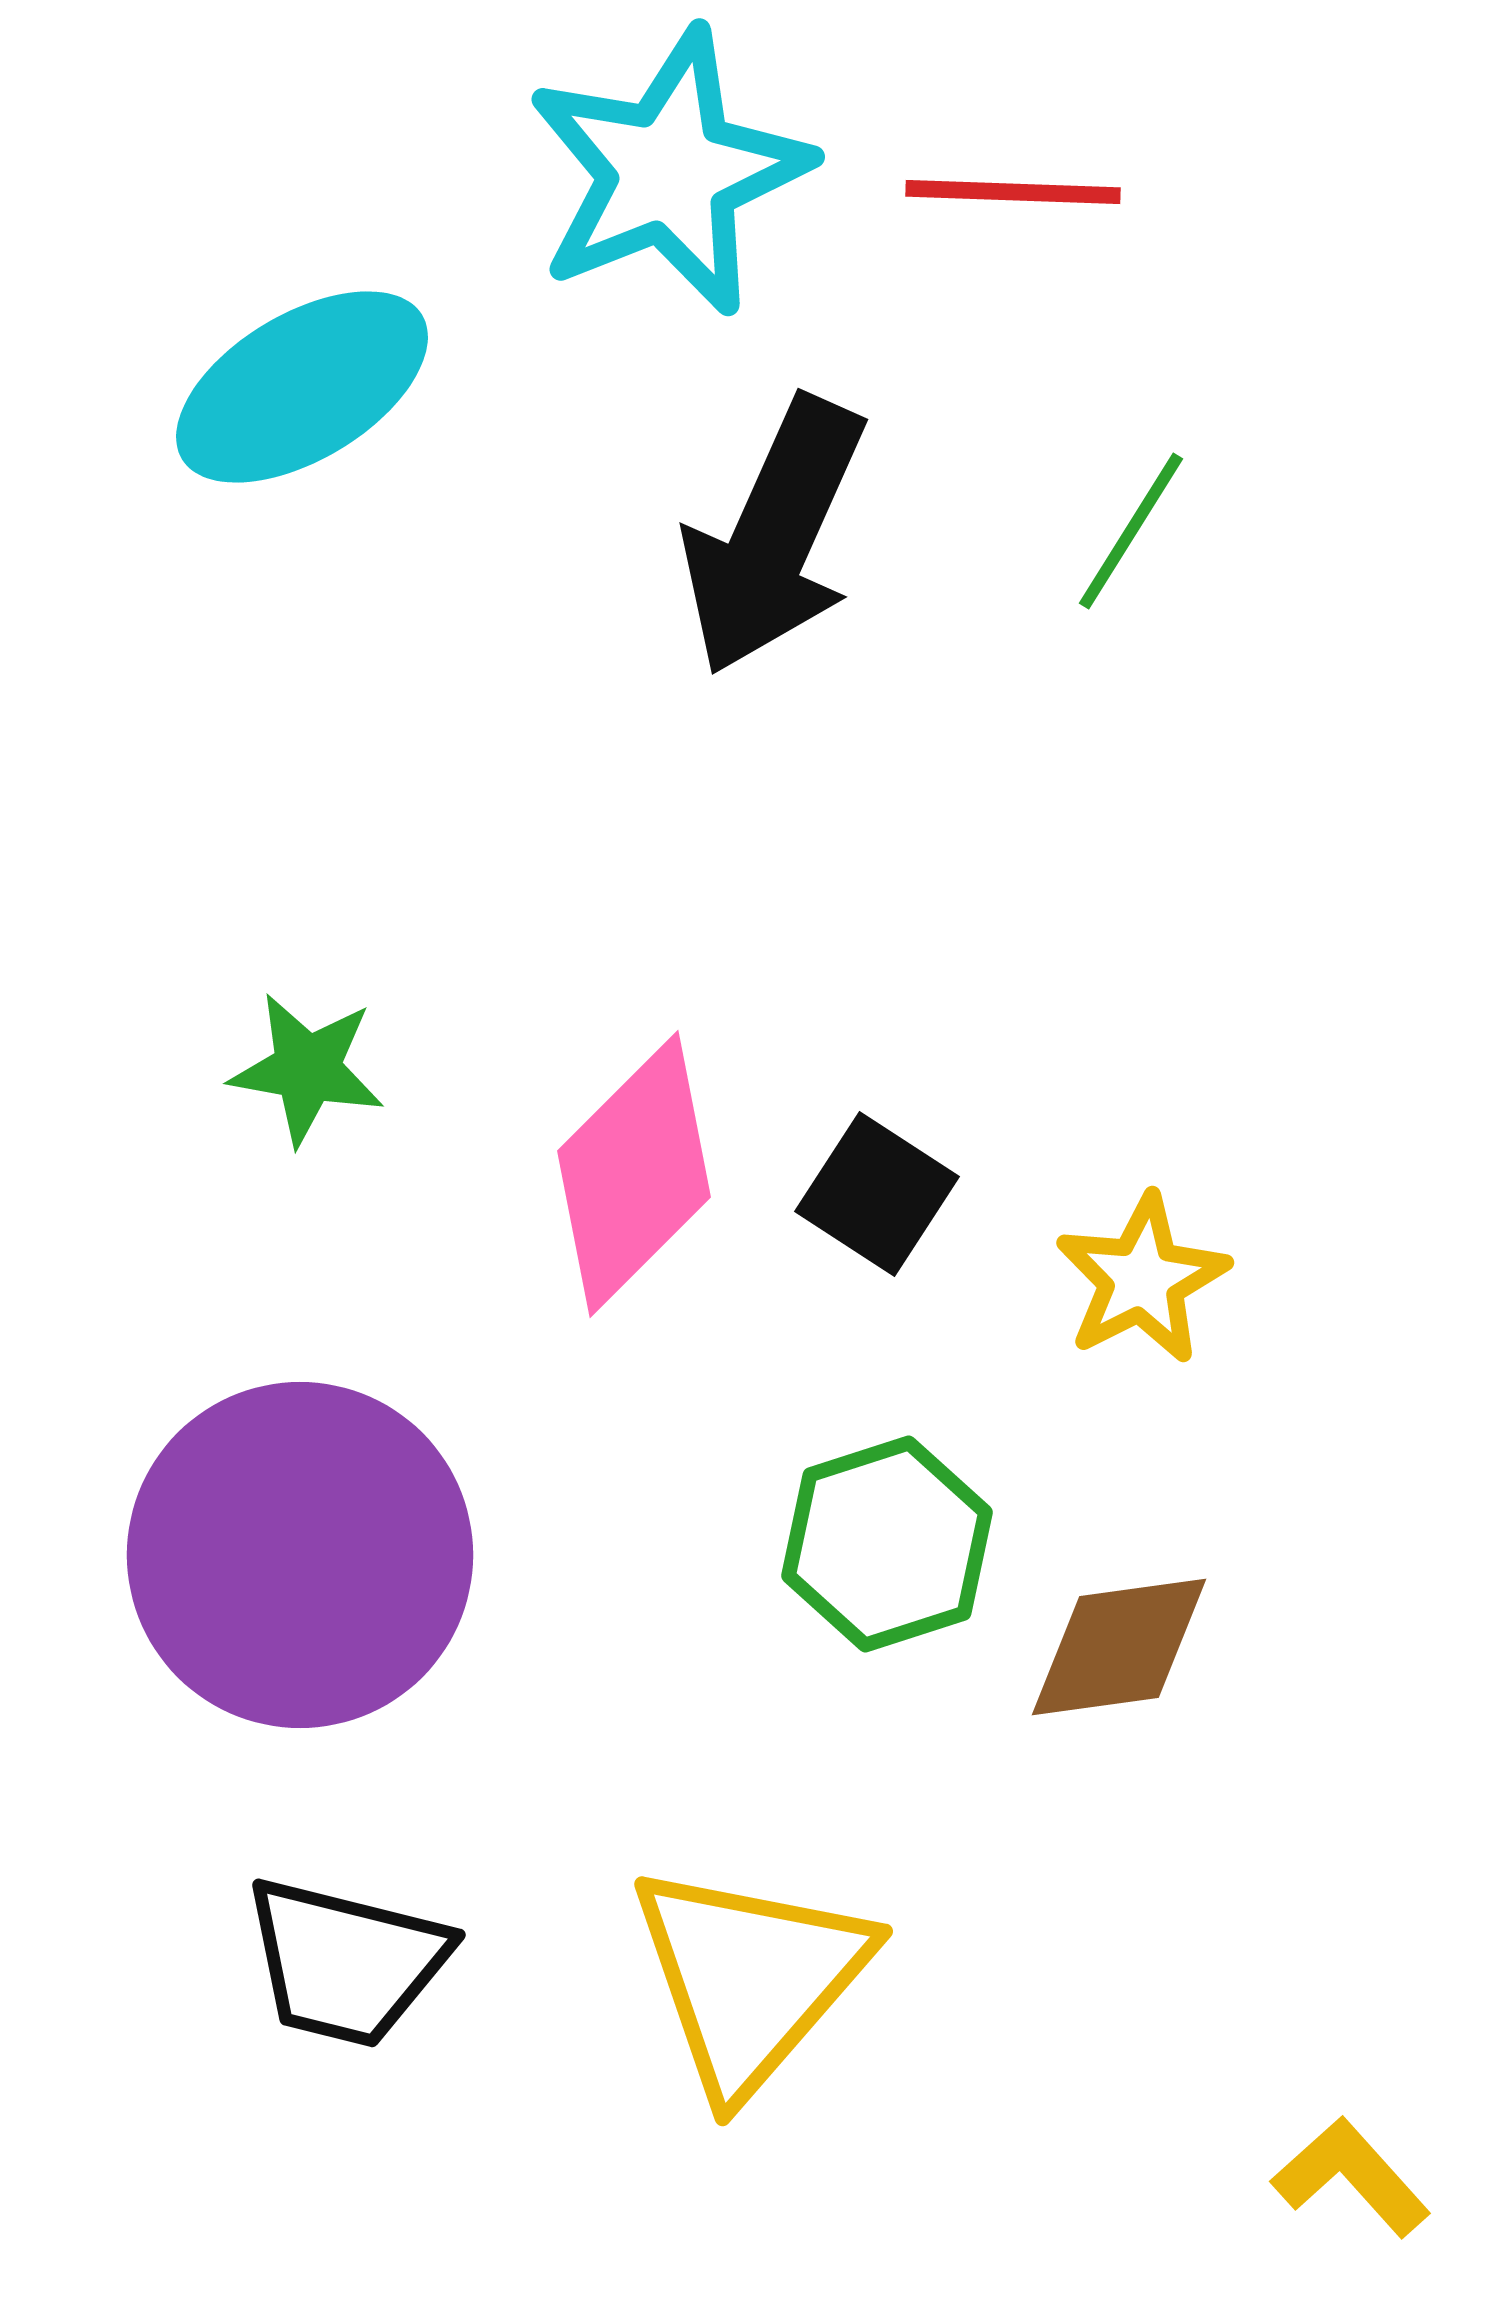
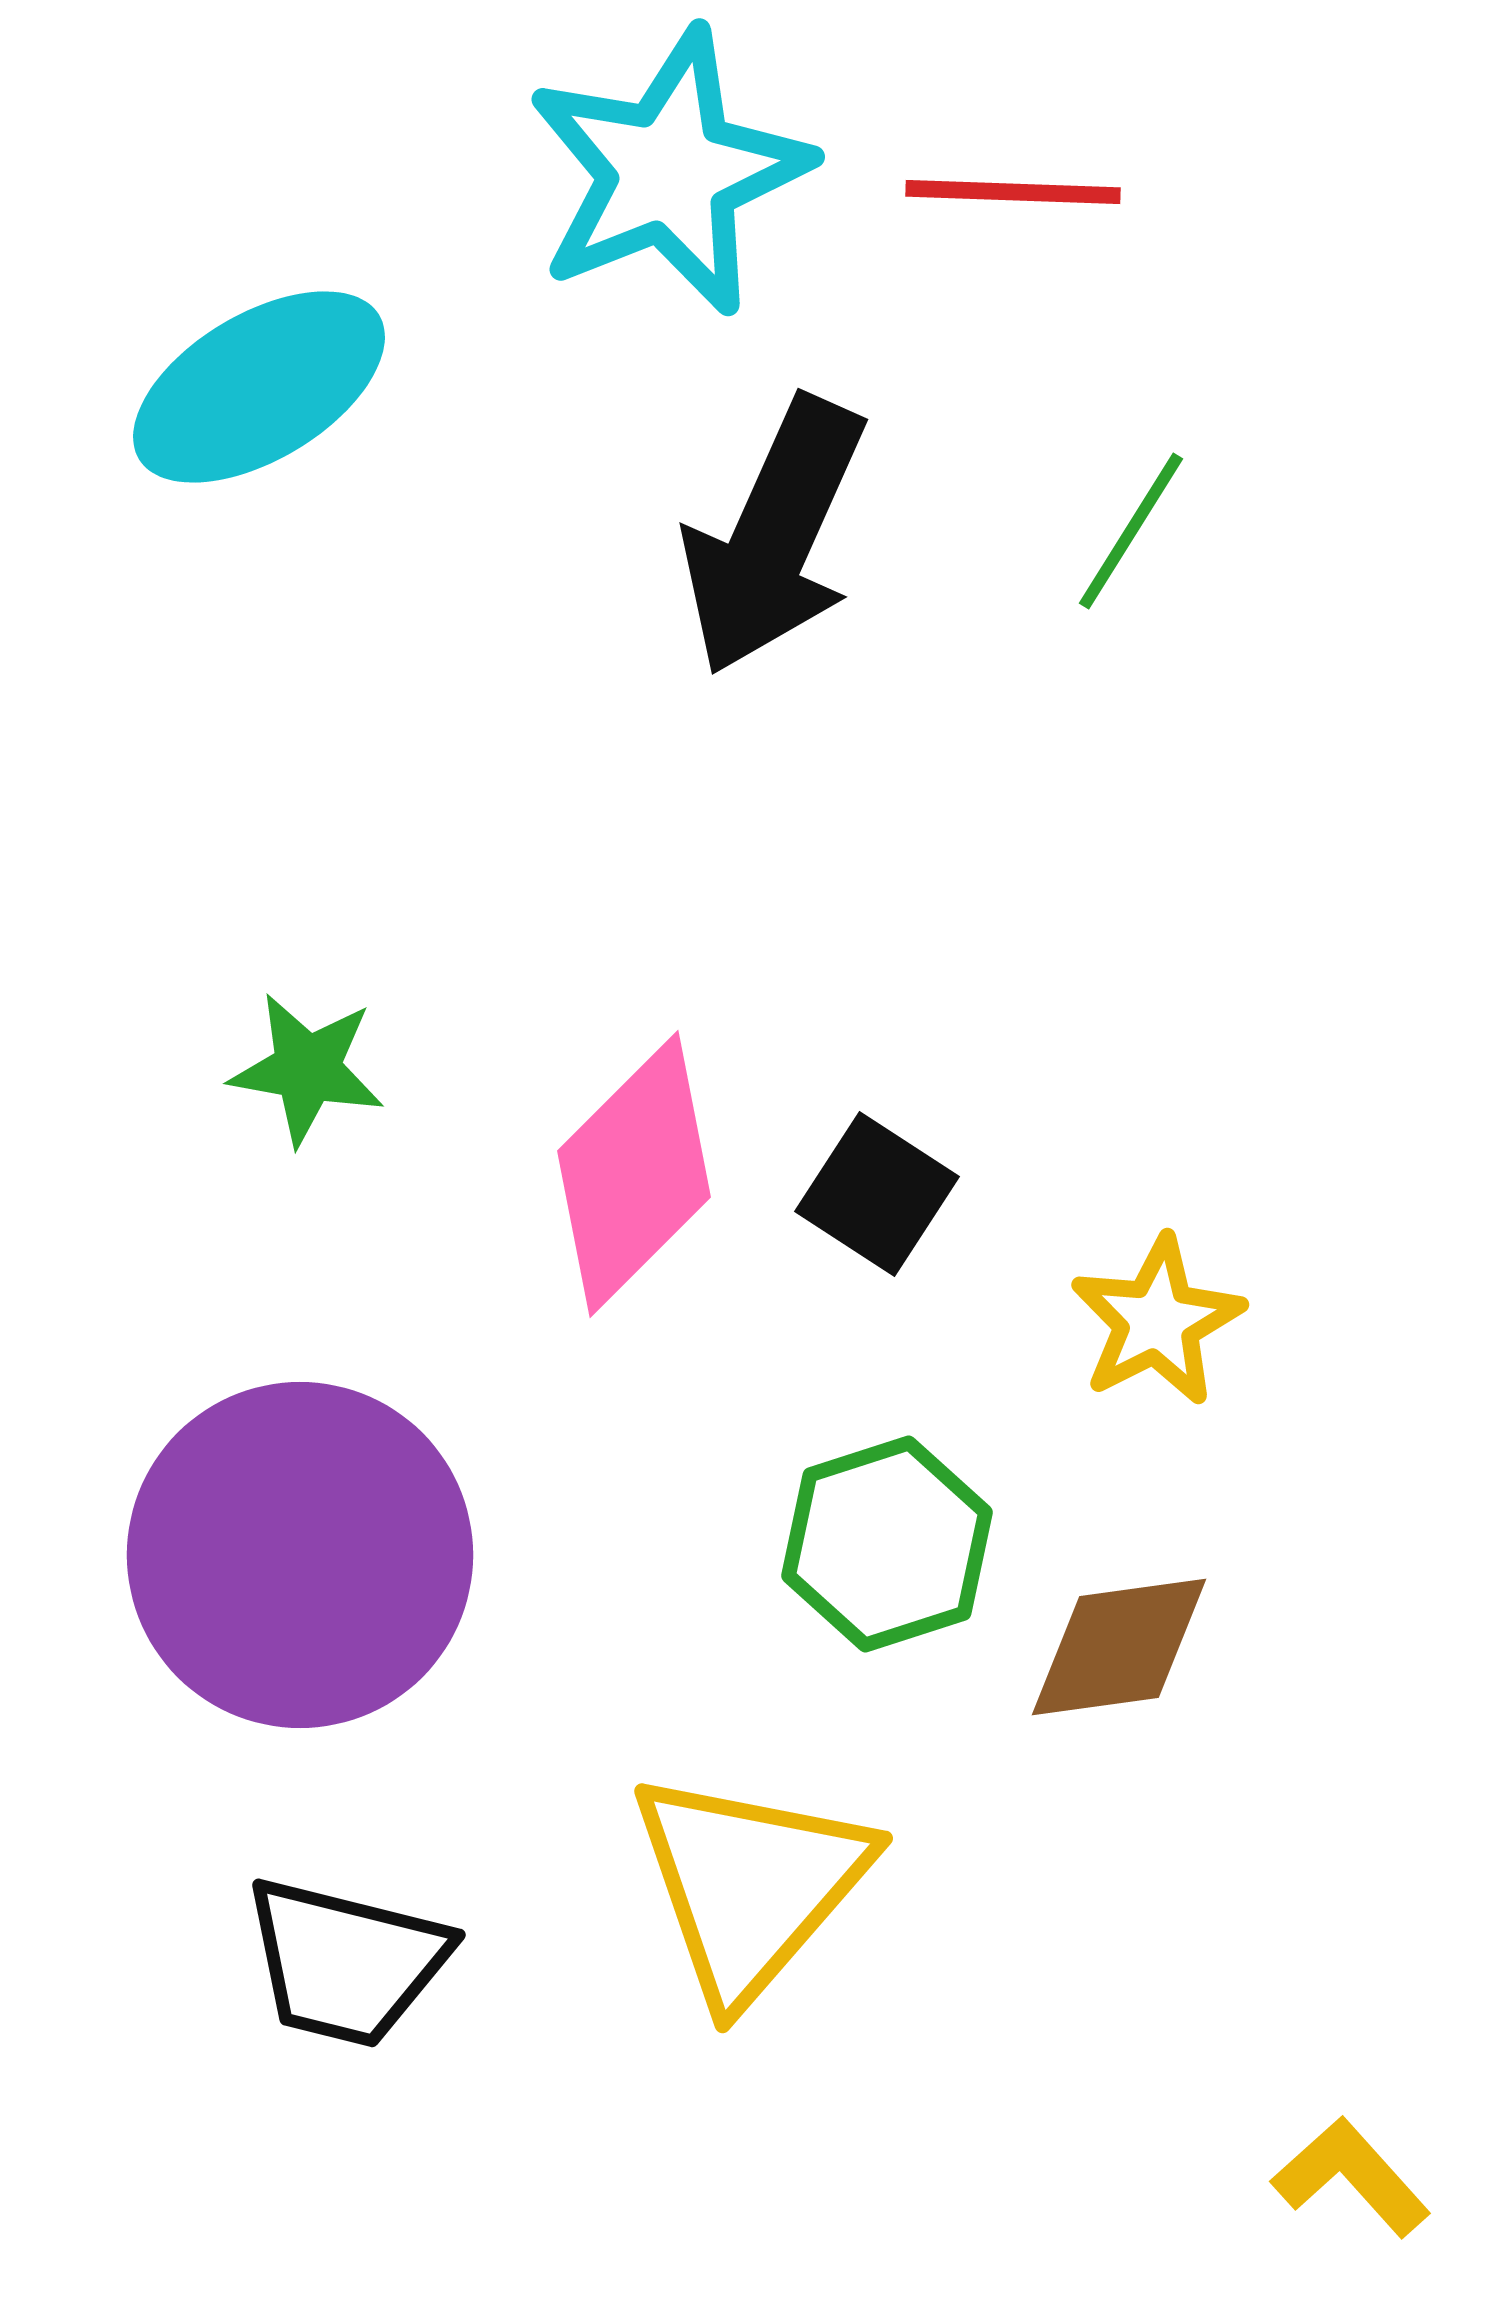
cyan ellipse: moved 43 px left
yellow star: moved 15 px right, 42 px down
yellow triangle: moved 93 px up
